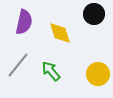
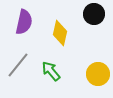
yellow diamond: rotated 30 degrees clockwise
